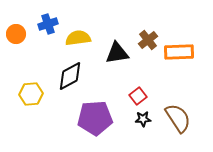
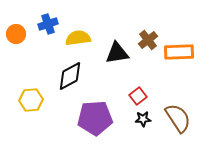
yellow hexagon: moved 6 px down
